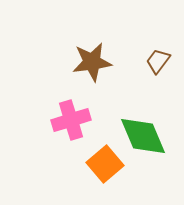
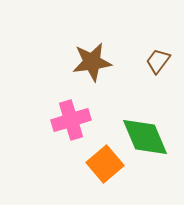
green diamond: moved 2 px right, 1 px down
